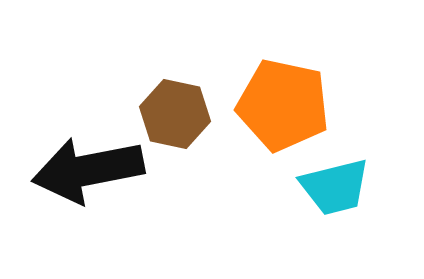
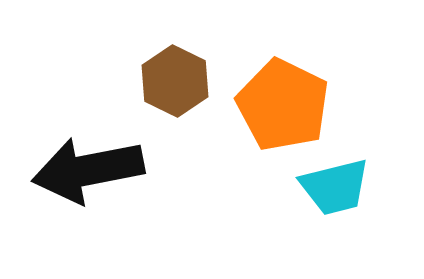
orange pentagon: rotated 14 degrees clockwise
brown hexagon: moved 33 px up; rotated 14 degrees clockwise
